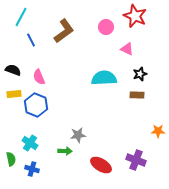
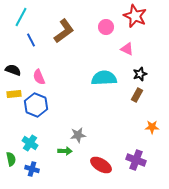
brown rectangle: rotated 64 degrees counterclockwise
orange star: moved 6 px left, 4 px up
